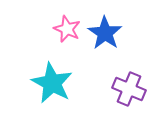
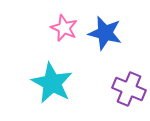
pink star: moved 3 px left, 1 px up
blue star: rotated 20 degrees counterclockwise
